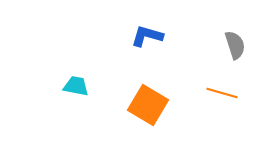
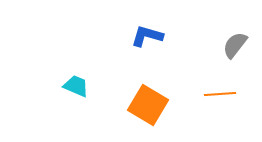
gray semicircle: rotated 124 degrees counterclockwise
cyan trapezoid: rotated 12 degrees clockwise
orange line: moved 2 px left, 1 px down; rotated 20 degrees counterclockwise
